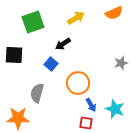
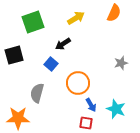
orange semicircle: rotated 42 degrees counterclockwise
black square: rotated 18 degrees counterclockwise
cyan star: moved 1 px right
